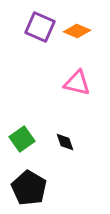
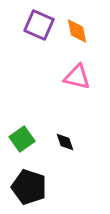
purple square: moved 1 px left, 2 px up
orange diamond: rotated 56 degrees clockwise
pink triangle: moved 6 px up
black pentagon: moved 1 px up; rotated 12 degrees counterclockwise
